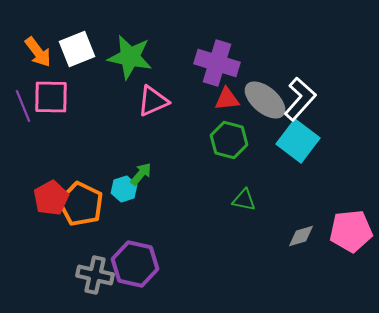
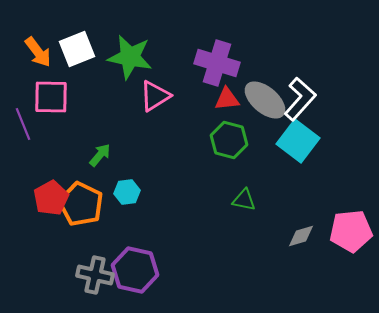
pink triangle: moved 2 px right, 5 px up; rotated 8 degrees counterclockwise
purple line: moved 18 px down
green arrow: moved 41 px left, 19 px up
cyan hexagon: moved 3 px right, 3 px down; rotated 10 degrees clockwise
purple hexagon: moved 6 px down
